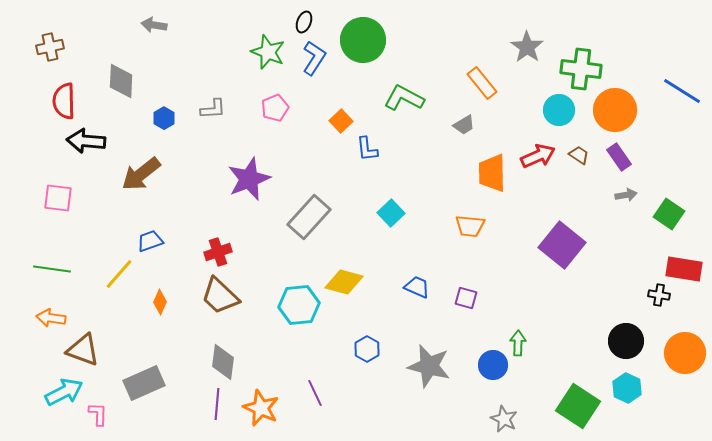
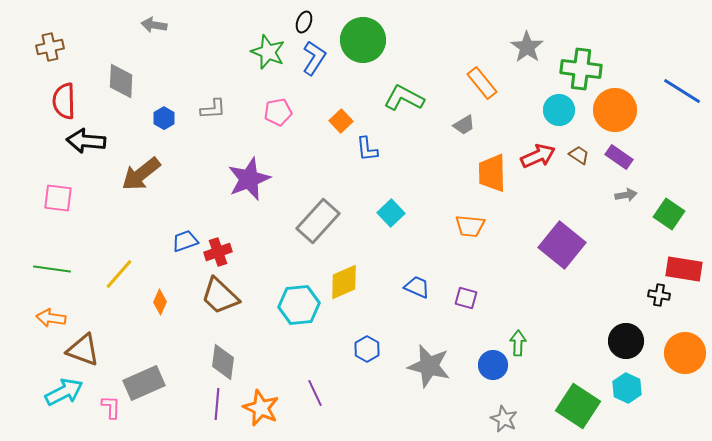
pink pentagon at (275, 108): moved 3 px right, 4 px down; rotated 12 degrees clockwise
purple rectangle at (619, 157): rotated 20 degrees counterclockwise
gray rectangle at (309, 217): moved 9 px right, 4 px down
blue trapezoid at (150, 241): moved 35 px right
yellow diamond at (344, 282): rotated 39 degrees counterclockwise
pink L-shape at (98, 414): moved 13 px right, 7 px up
